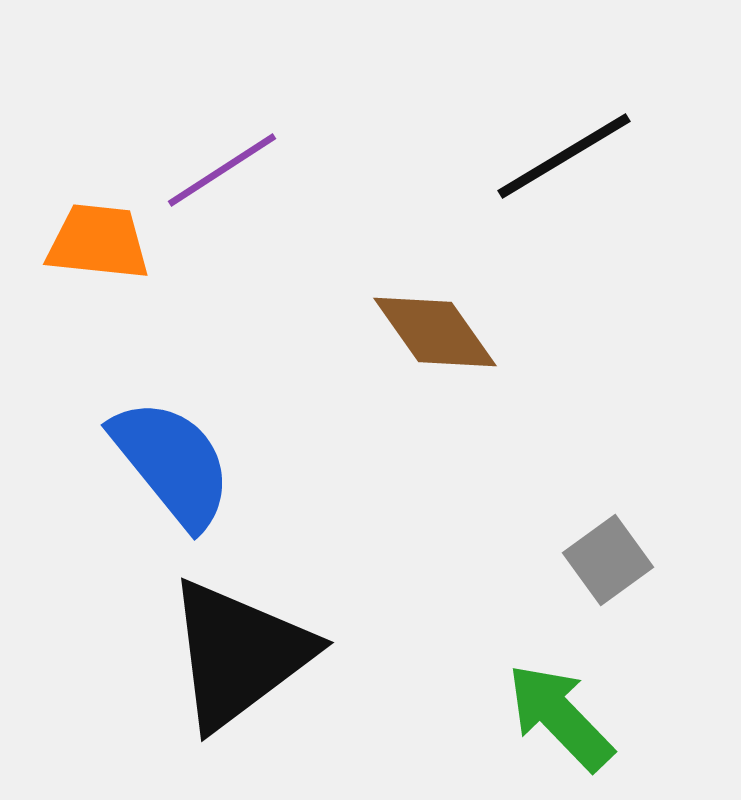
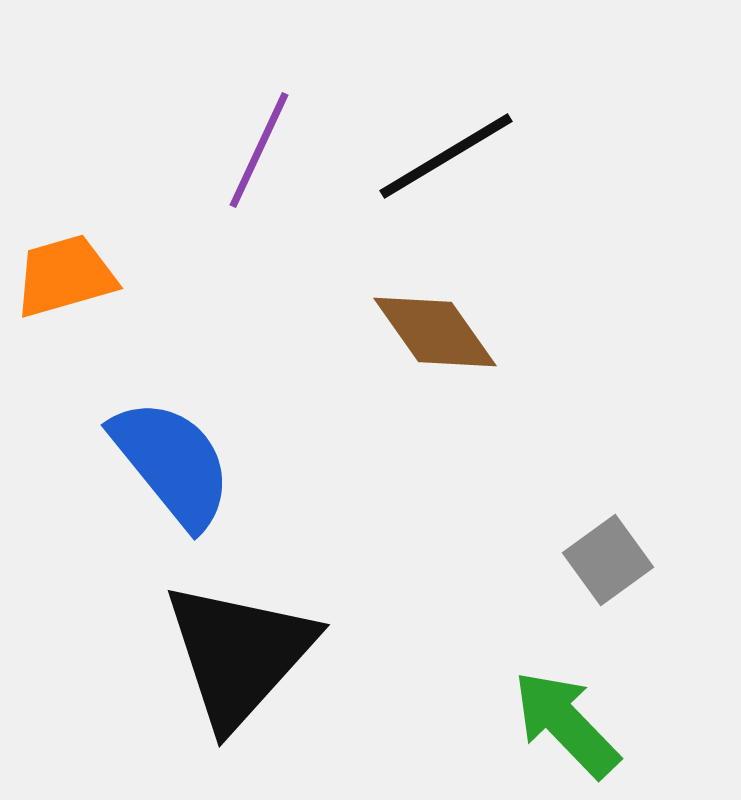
black line: moved 118 px left
purple line: moved 37 px right, 20 px up; rotated 32 degrees counterclockwise
orange trapezoid: moved 33 px left, 34 px down; rotated 22 degrees counterclockwise
black triangle: rotated 11 degrees counterclockwise
green arrow: moved 6 px right, 7 px down
